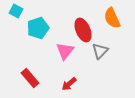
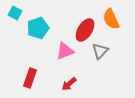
cyan square: moved 1 px left, 2 px down
orange semicircle: moved 1 px left, 1 px down
red ellipse: moved 2 px right; rotated 55 degrees clockwise
pink triangle: rotated 30 degrees clockwise
red rectangle: rotated 60 degrees clockwise
